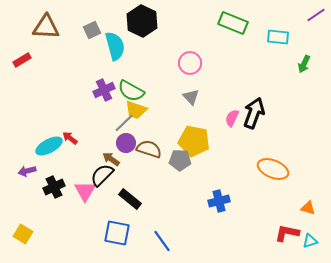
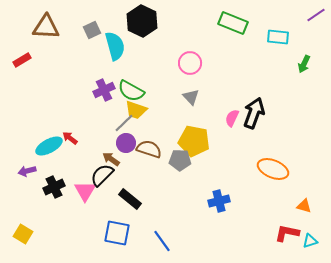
orange triangle: moved 4 px left, 2 px up
